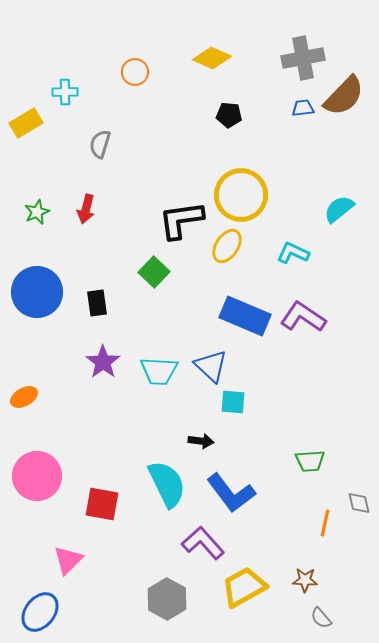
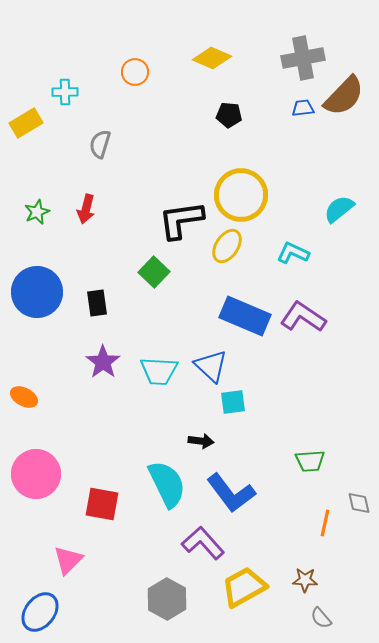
orange ellipse at (24, 397): rotated 56 degrees clockwise
cyan square at (233, 402): rotated 12 degrees counterclockwise
pink circle at (37, 476): moved 1 px left, 2 px up
